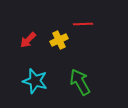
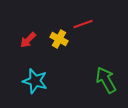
red line: rotated 18 degrees counterclockwise
yellow cross: moved 1 px up; rotated 36 degrees counterclockwise
green arrow: moved 26 px right, 2 px up
